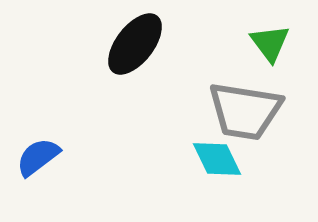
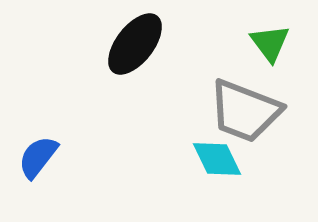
gray trapezoid: rotated 12 degrees clockwise
blue semicircle: rotated 15 degrees counterclockwise
